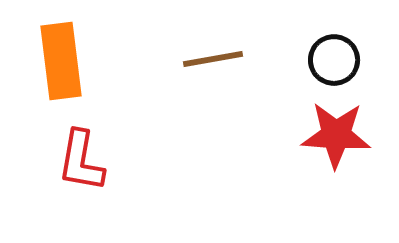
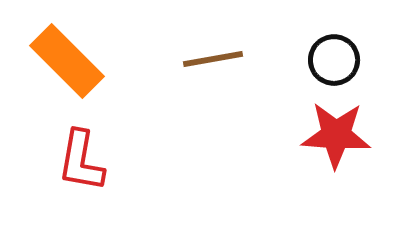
orange rectangle: moved 6 px right; rotated 38 degrees counterclockwise
